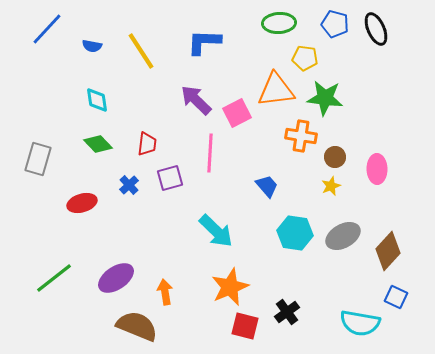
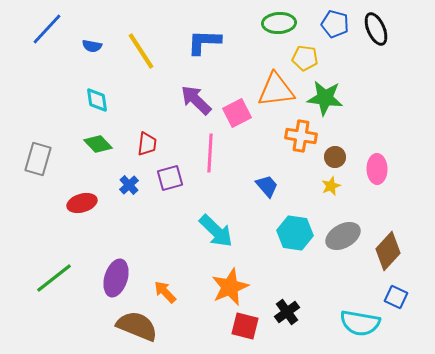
purple ellipse: rotated 39 degrees counterclockwise
orange arrow: rotated 35 degrees counterclockwise
